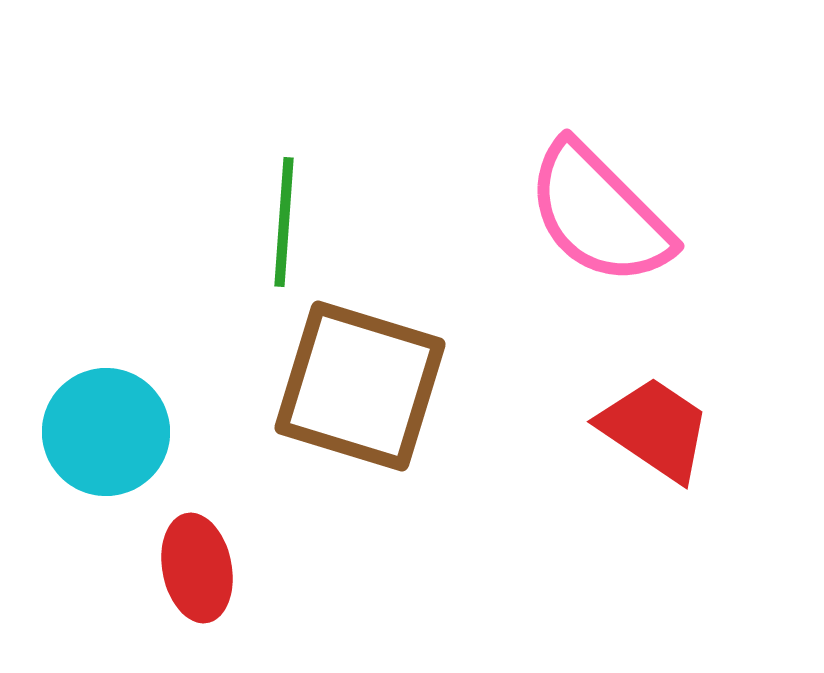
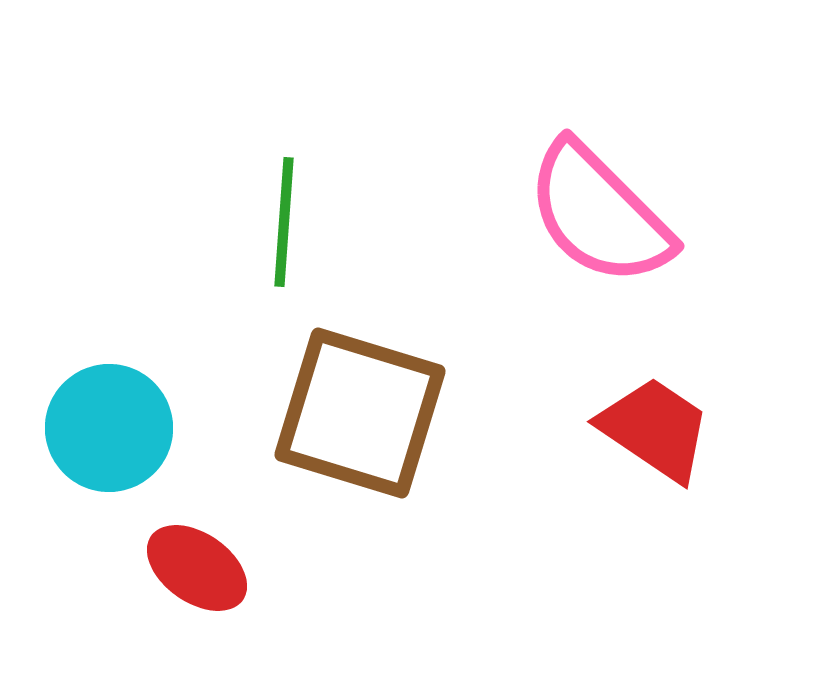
brown square: moved 27 px down
cyan circle: moved 3 px right, 4 px up
red ellipse: rotated 44 degrees counterclockwise
